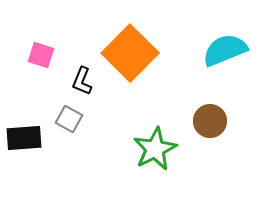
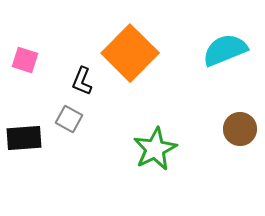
pink square: moved 16 px left, 5 px down
brown circle: moved 30 px right, 8 px down
